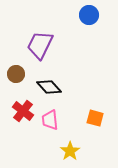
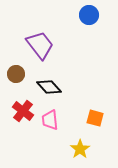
purple trapezoid: rotated 116 degrees clockwise
yellow star: moved 10 px right, 2 px up
